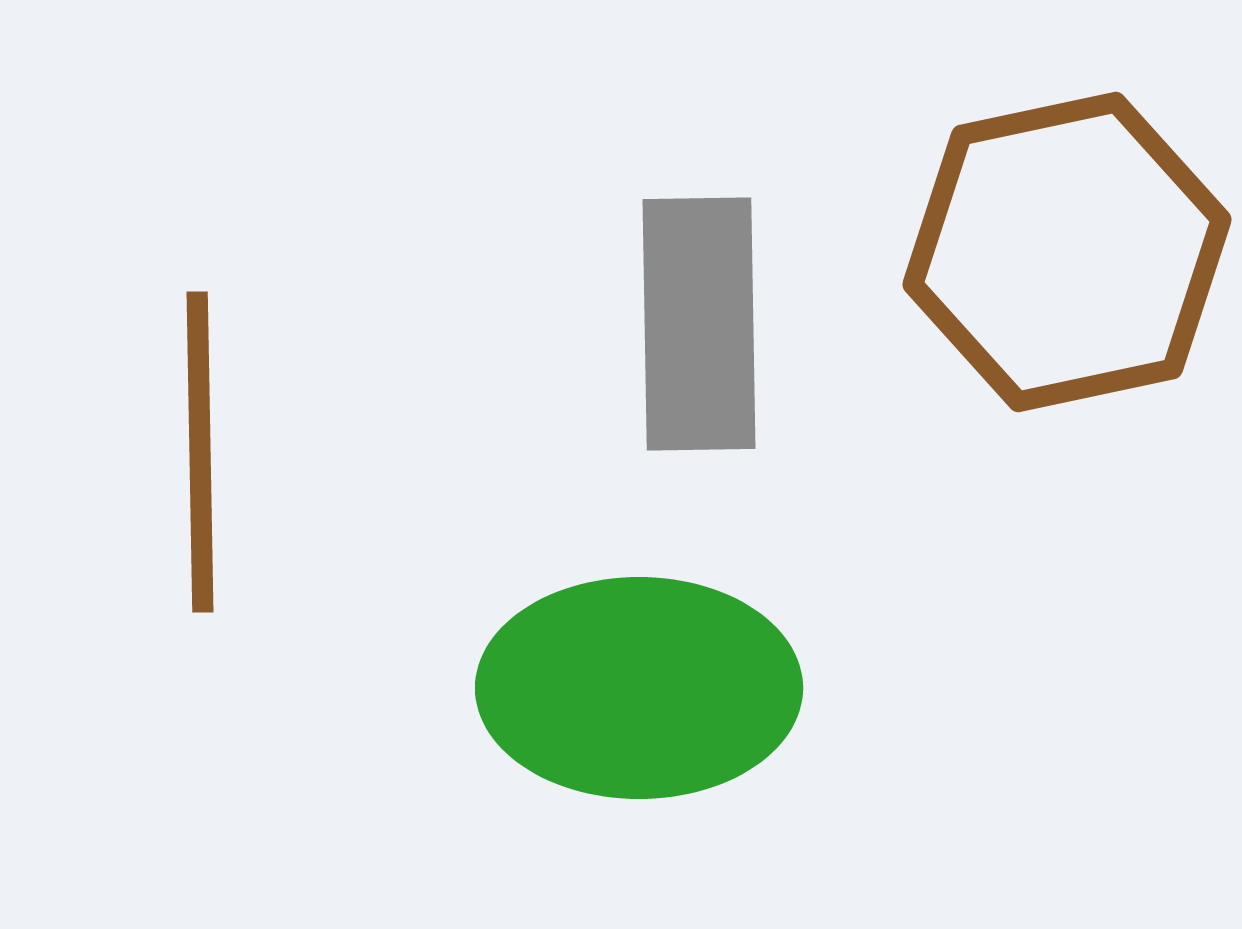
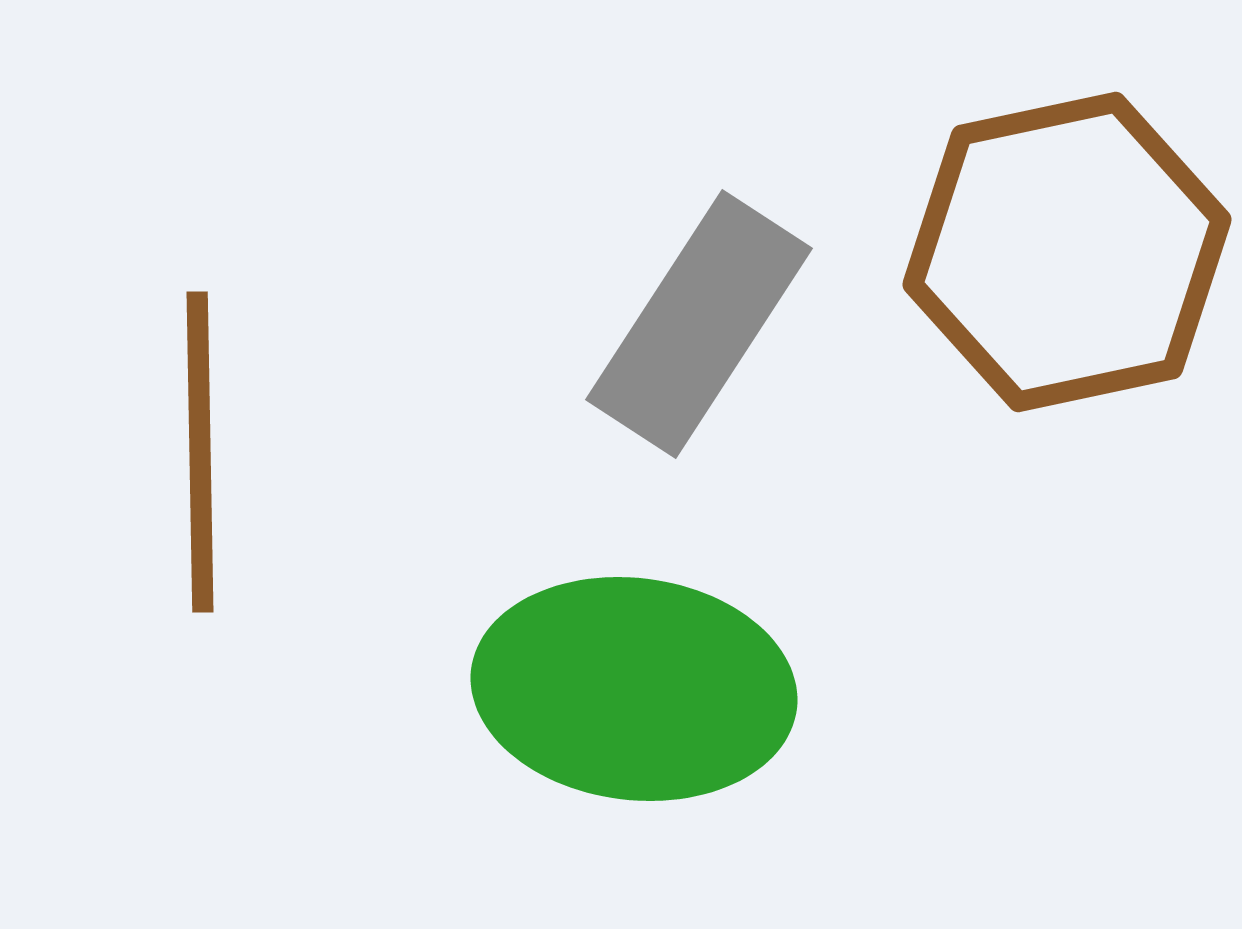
gray rectangle: rotated 34 degrees clockwise
green ellipse: moved 5 px left, 1 px down; rotated 7 degrees clockwise
